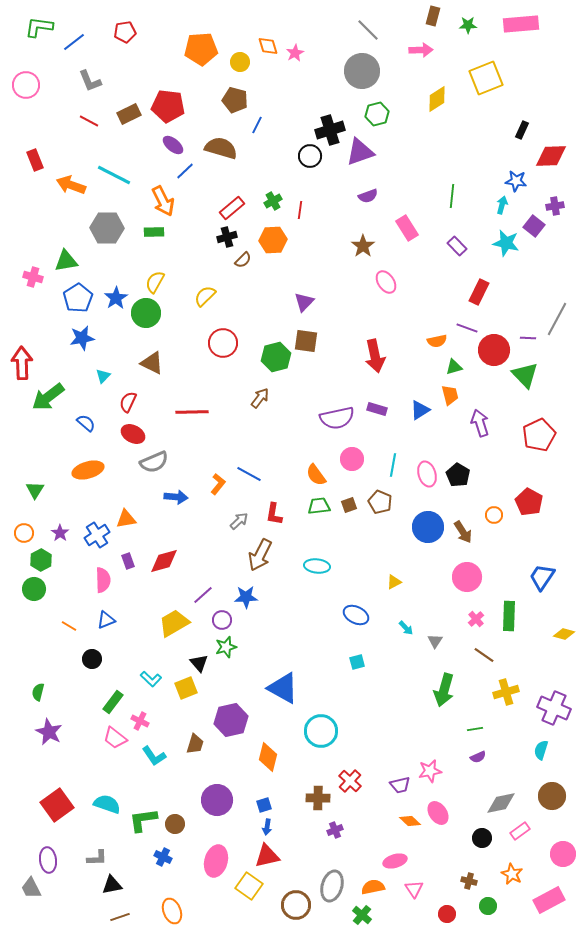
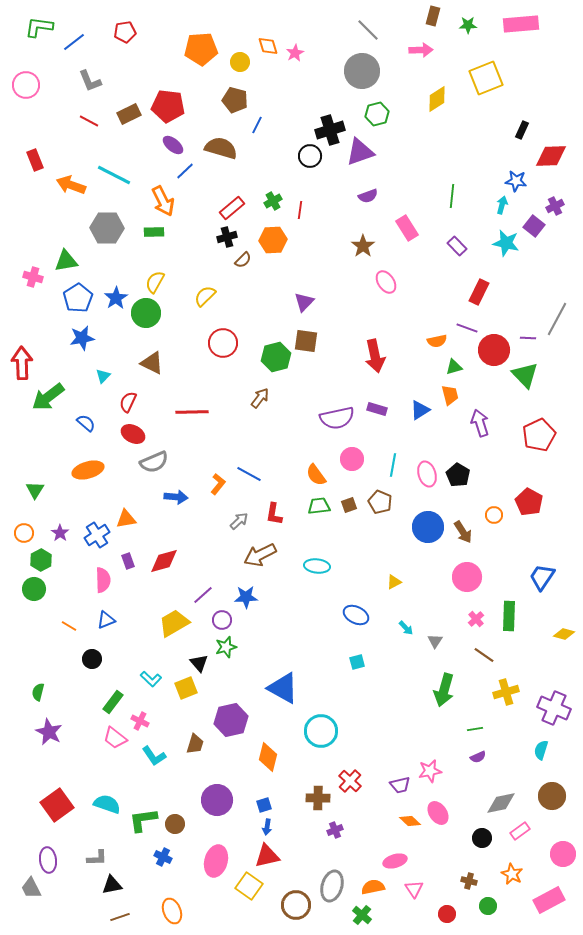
purple cross at (555, 206): rotated 18 degrees counterclockwise
brown arrow at (260, 555): rotated 36 degrees clockwise
